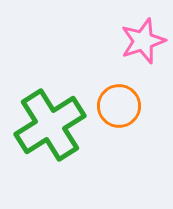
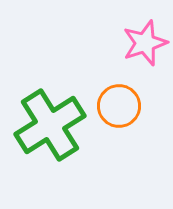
pink star: moved 2 px right, 2 px down
